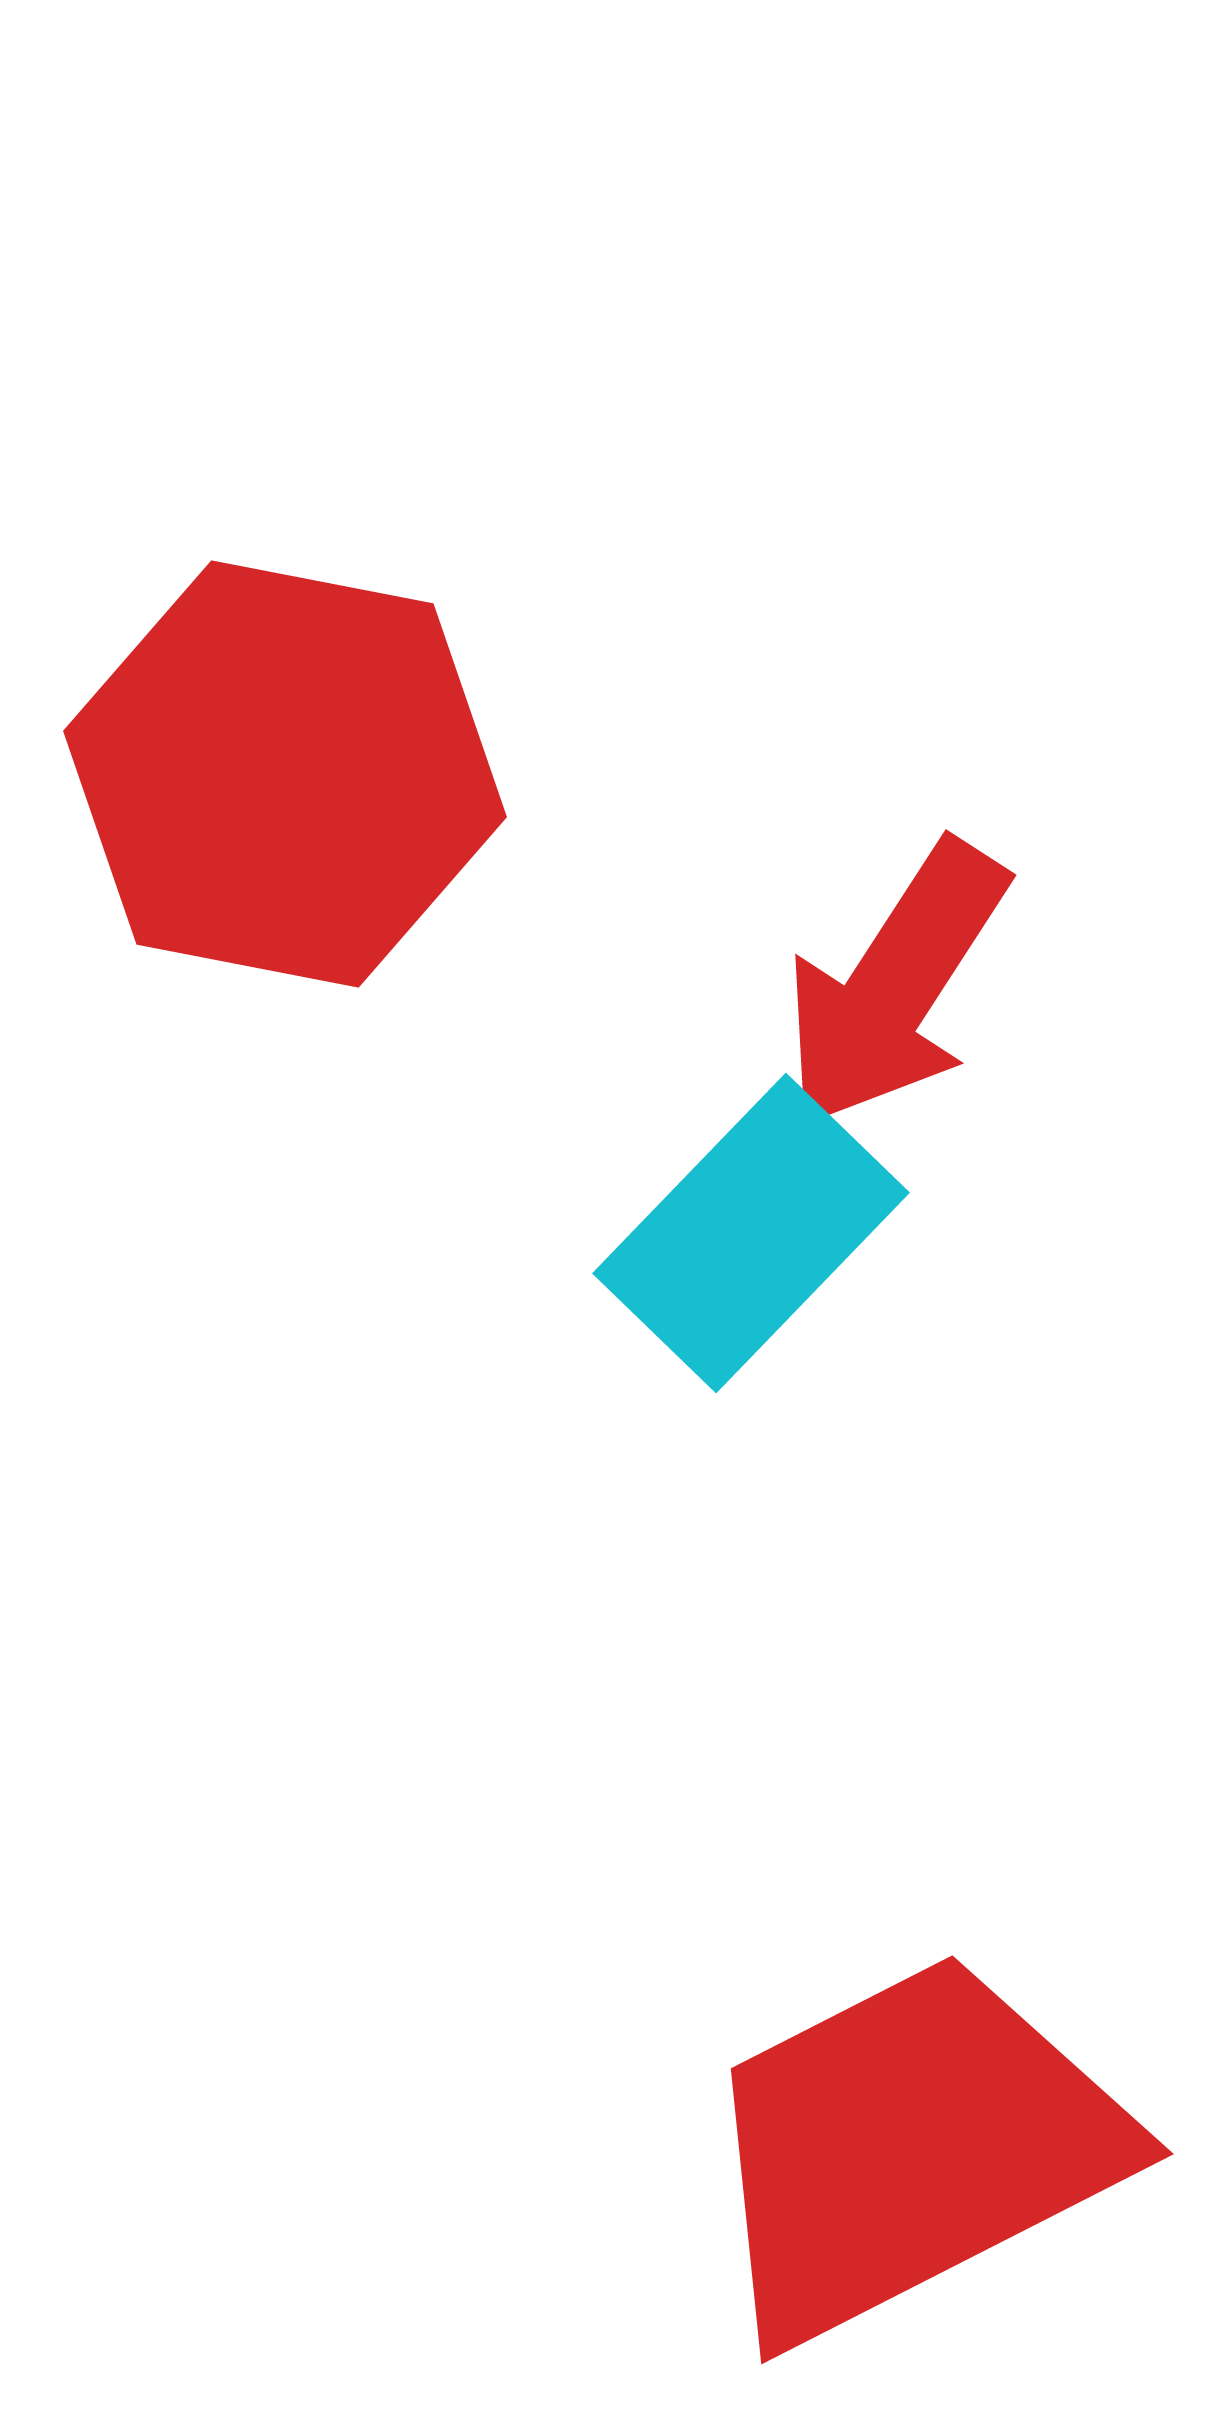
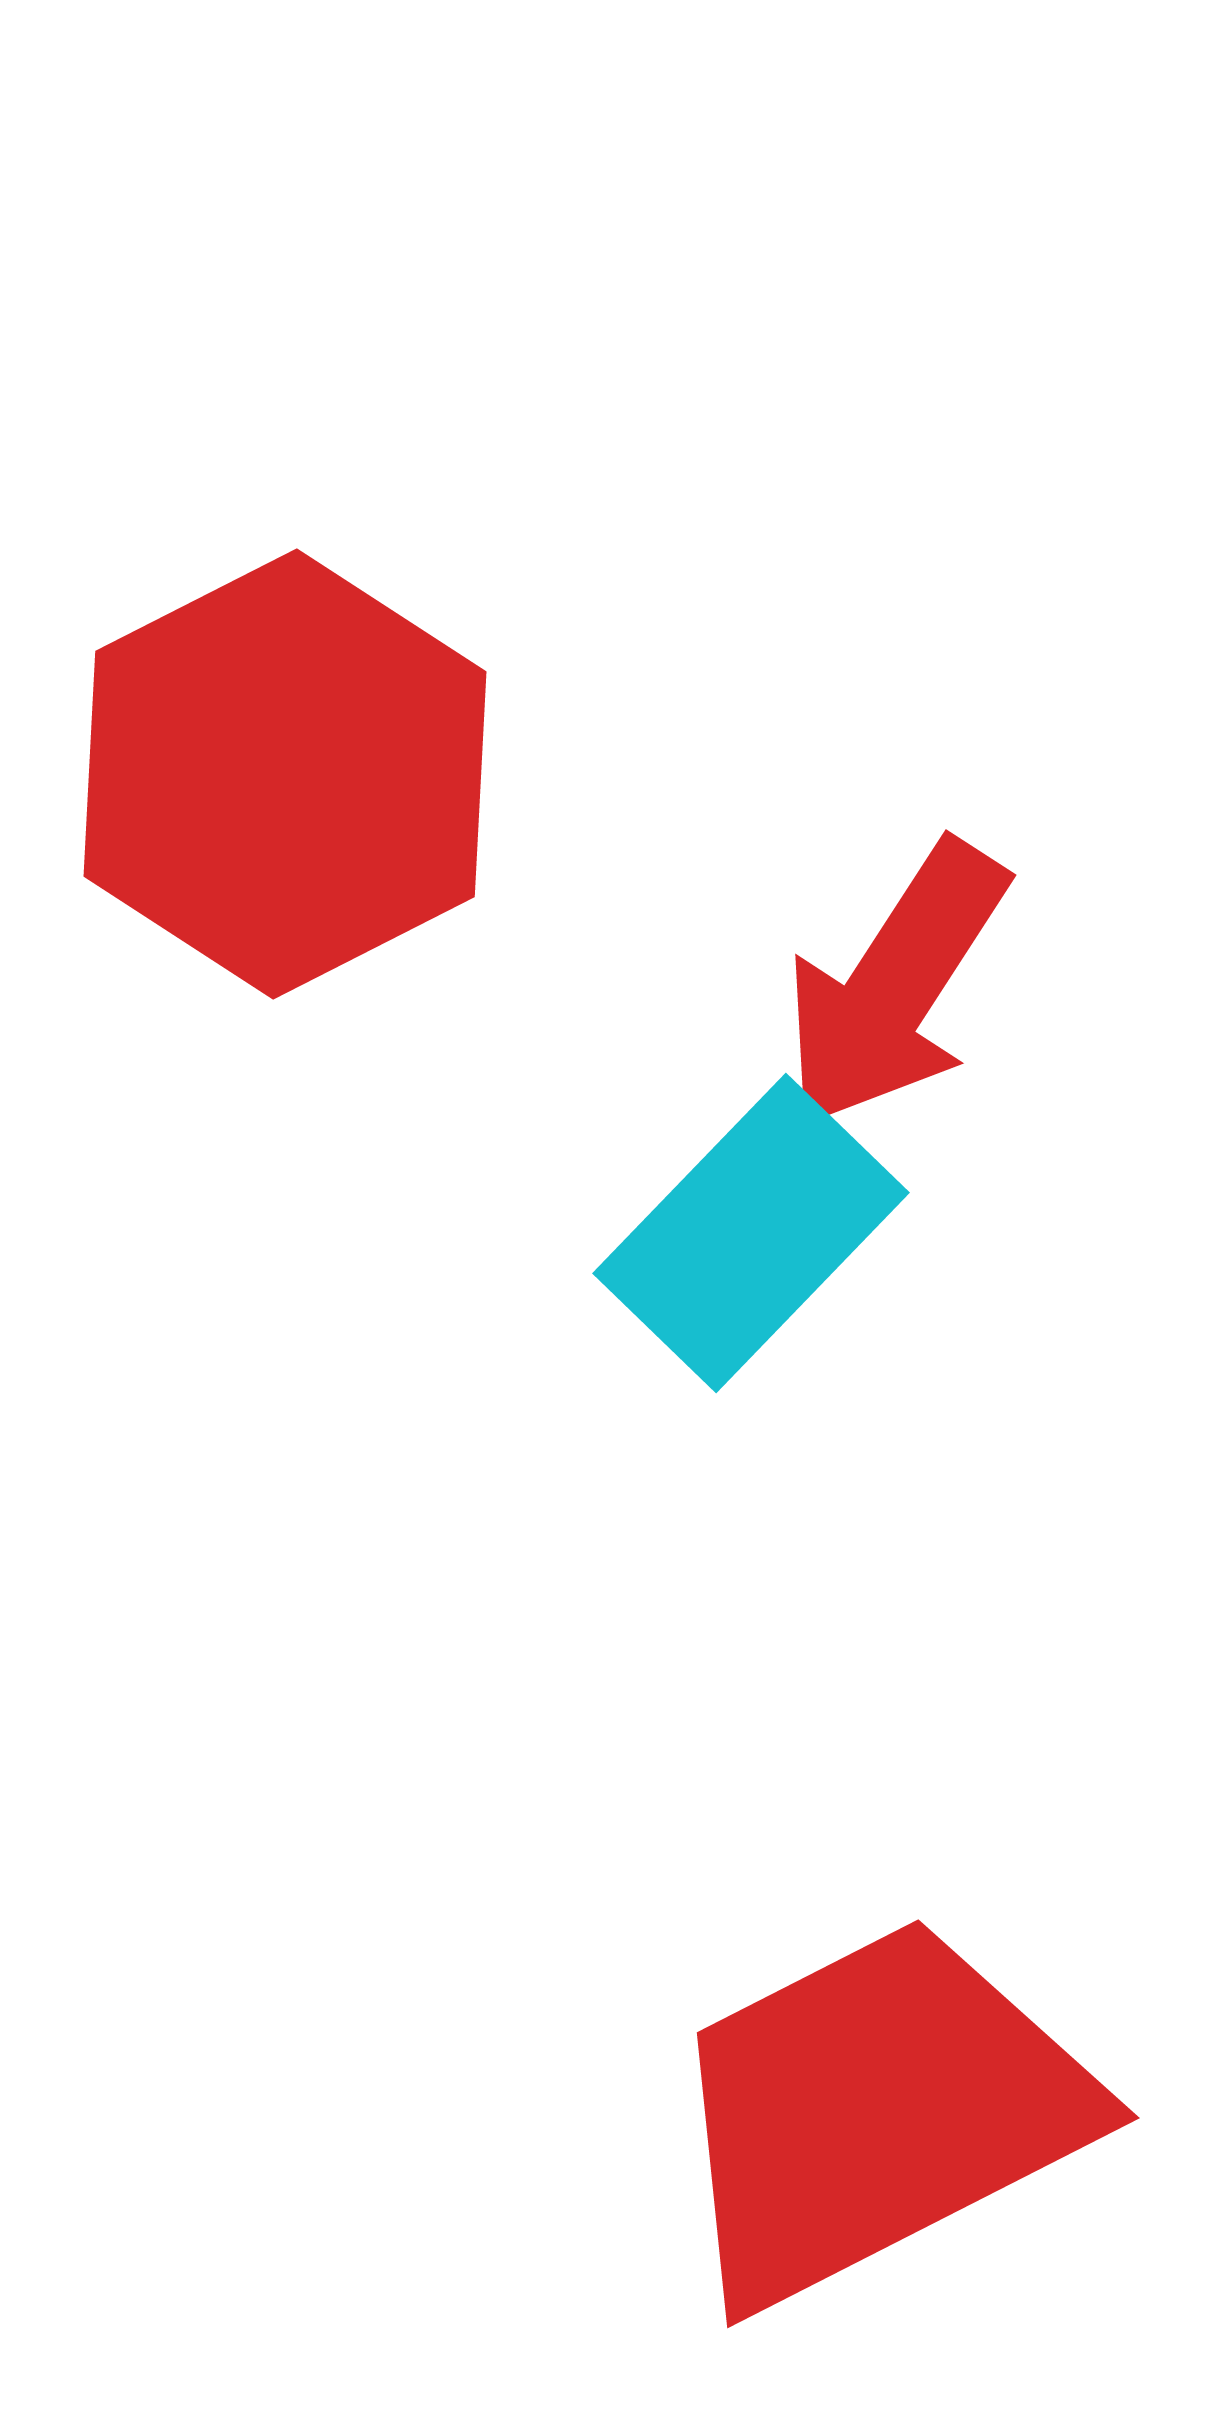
red hexagon: rotated 22 degrees clockwise
red trapezoid: moved 34 px left, 36 px up
